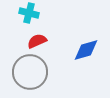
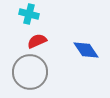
cyan cross: moved 1 px down
blue diamond: rotated 72 degrees clockwise
